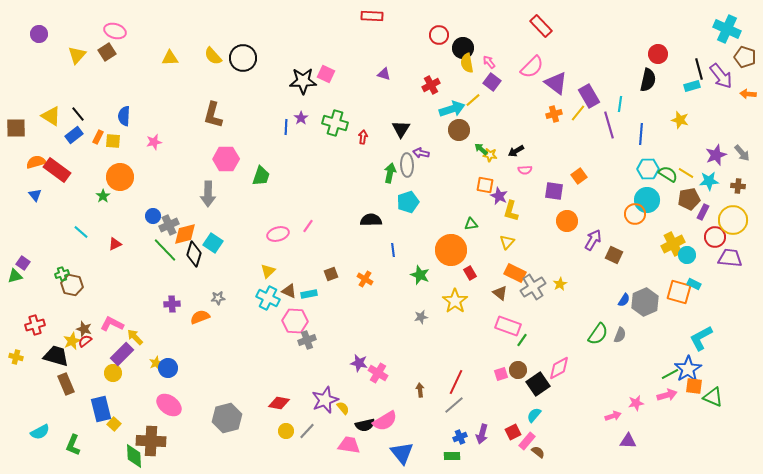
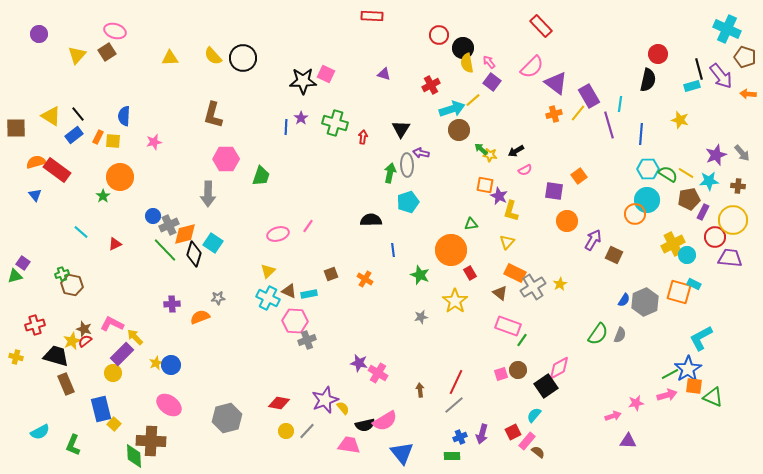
pink semicircle at (525, 170): rotated 24 degrees counterclockwise
blue circle at (168, 368): moved 3 px right, 3 px up
black square at (538, 384): moved 8 px right, 2 px down
